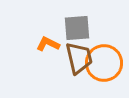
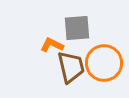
orange L-shape: moved 4 px right, 1 px down
brown trapezoid: moved 8 px left, 9 px down
